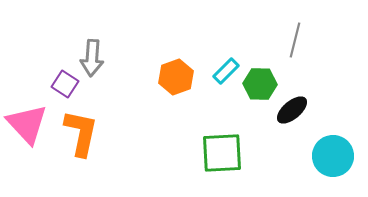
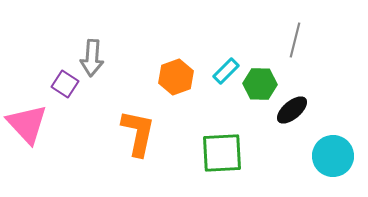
orange L-shape: moved 57 px right
